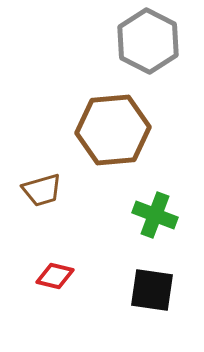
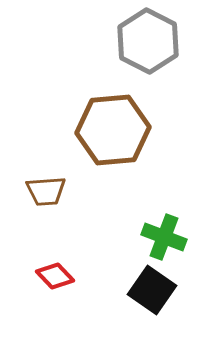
brown trapezoid: moved 4 px right, 1 px down; rotated 12 degrees clockwise
green cross: moved 9 px right, 22 px down
red diamond: rotated 33 degrees clockwise
black square: rotated 27 degrees clockwise
